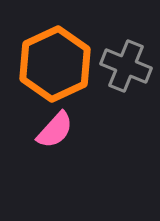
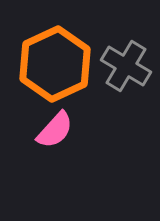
gray cross: rotated 9 degrees clockwise
